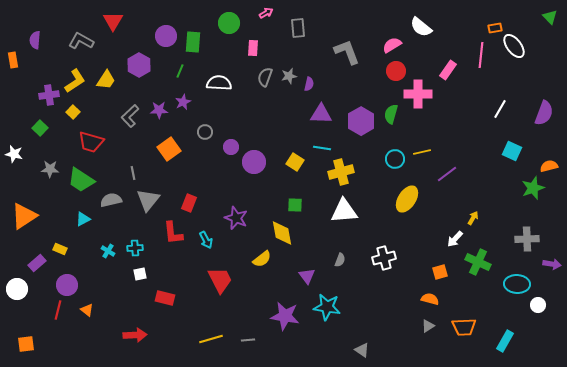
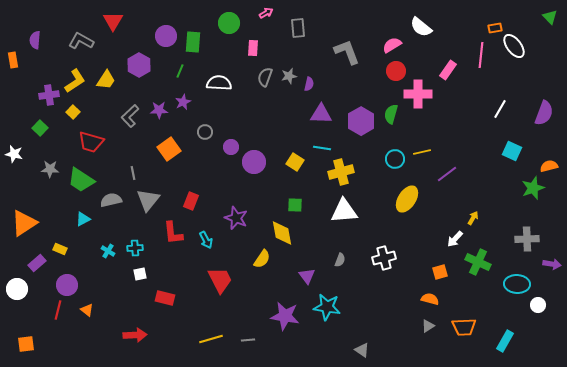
red rectangle at (189, 203): moved 2 px right, 2 px up
orange triangle at (24, 216): moved 7 px down
yellow semicircle at (262, 259): rotated 18 degrees counterclockwise
